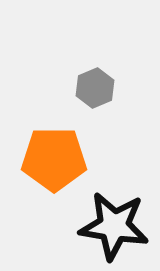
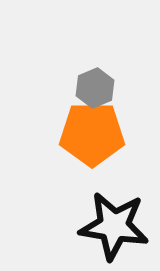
orange pentagon: moved 38 px right, 25 px up
